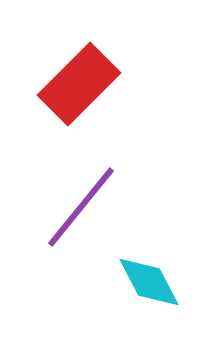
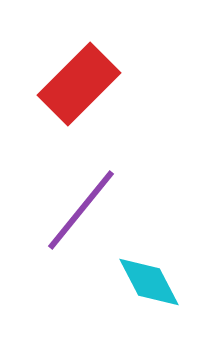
purple line: moved 3 px down
